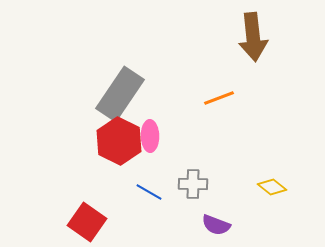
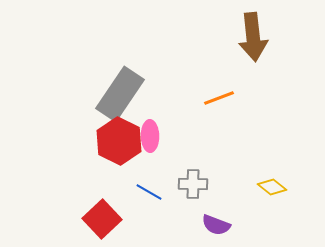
red square: moved 15 px right, 3 px up; rotated 12 degrees clockwise
